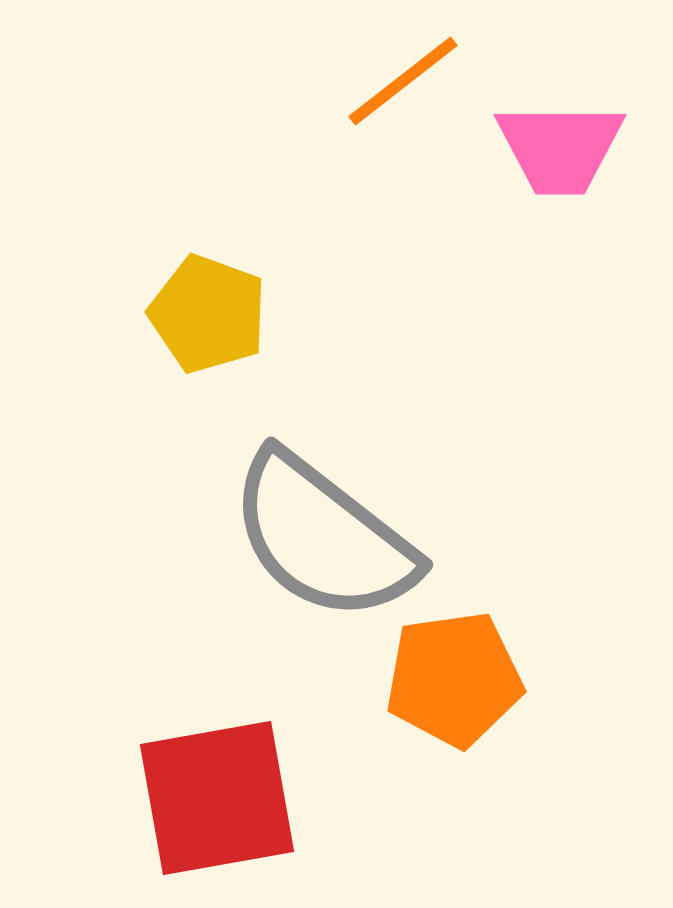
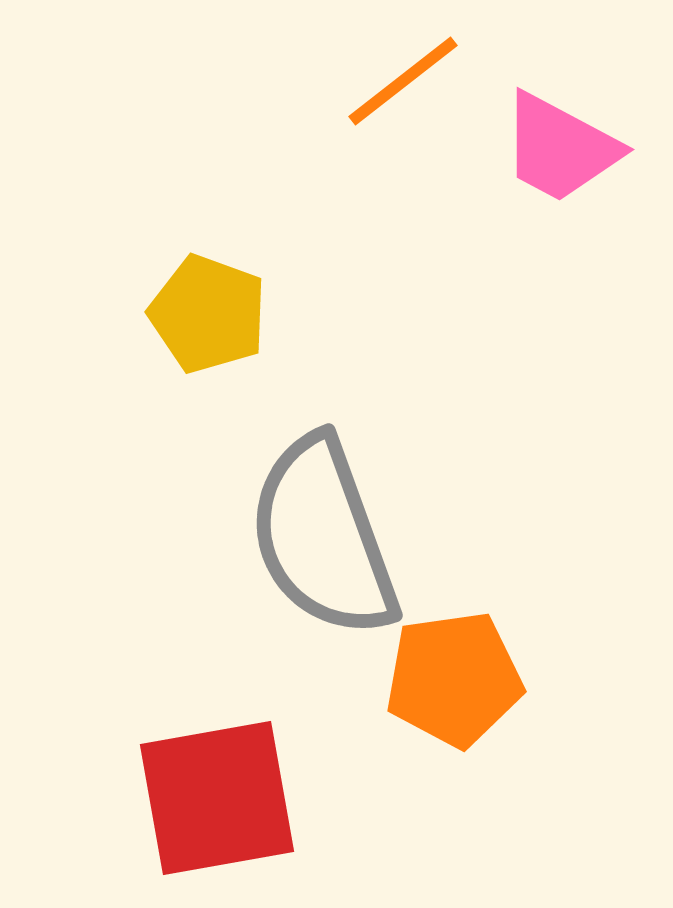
pink trapezoid: rotated 28 degrees clockwise
gray semicircle: rotated 32 degrees clockwise
